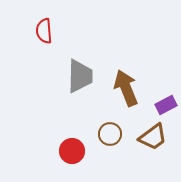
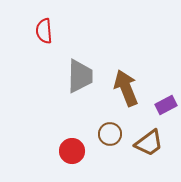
brown trapezoid: moved 4 px left, 6 px down
